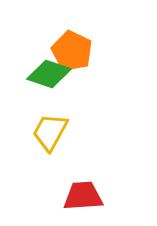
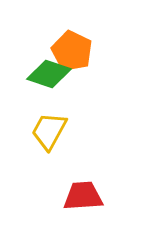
yellow trapezoid: moved 1 px left, 1 px up
